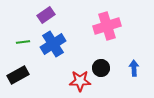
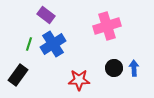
purple rectangle: rotated 72 degrees clockwise
green line: moved 6 px right, 2 px down; rotated 64 degrees counterclockwise
black circle: moved 13 px right
black rectangle: rotated 25 degrees counterclockwise
red star: moved 1 px left, 1 px up
